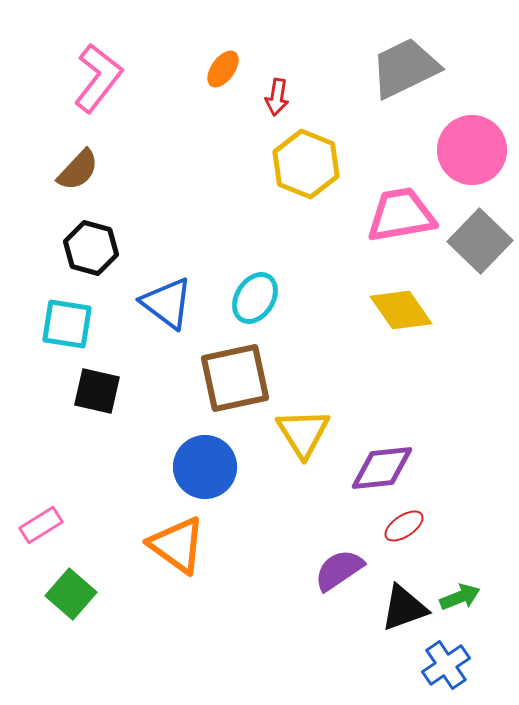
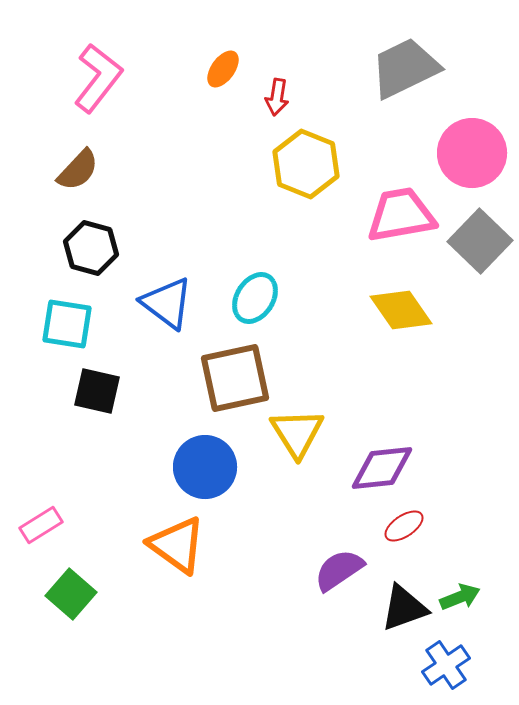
pink circle: moved 3 px down
yellow triangle: moved 6 px left
